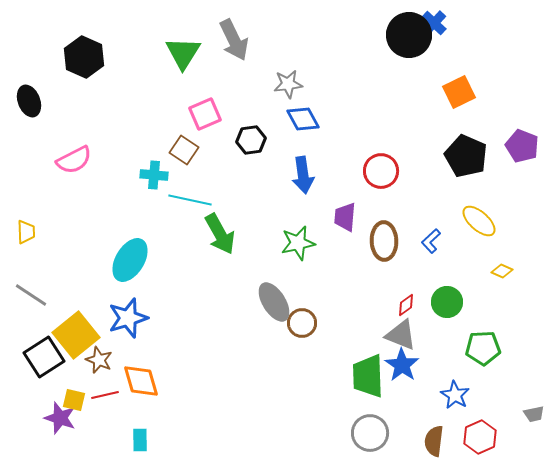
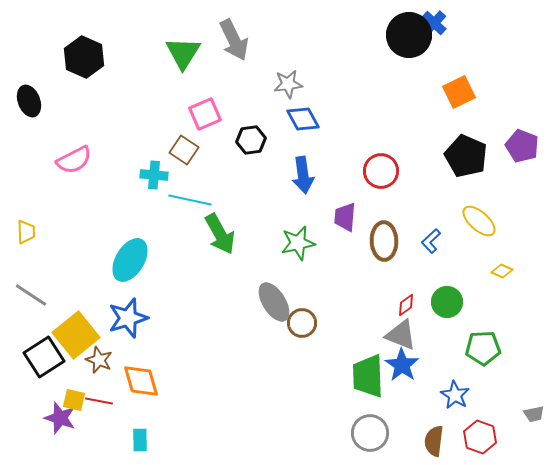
red line at (105, 395): moved 6 px left, 6 px down; rotated 24 degrees clockwise
red hexagon at (480, 437): rotated 16 degrees counterclockwise
